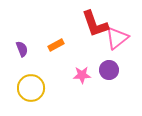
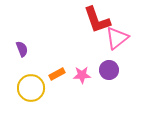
red L-shape: moved 2 px right, 4 px up
orange rectangle: moved 1 px right, 29 px down
